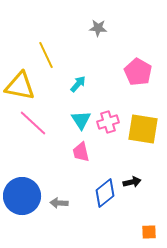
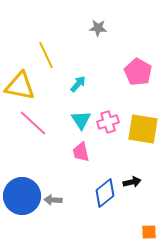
gray arrow: moved 6 px left, 3 px up
